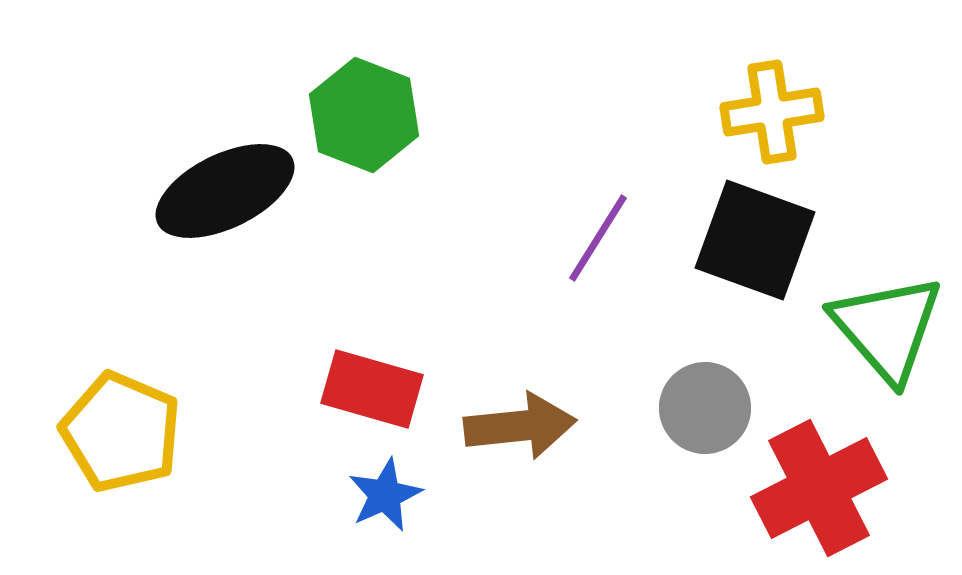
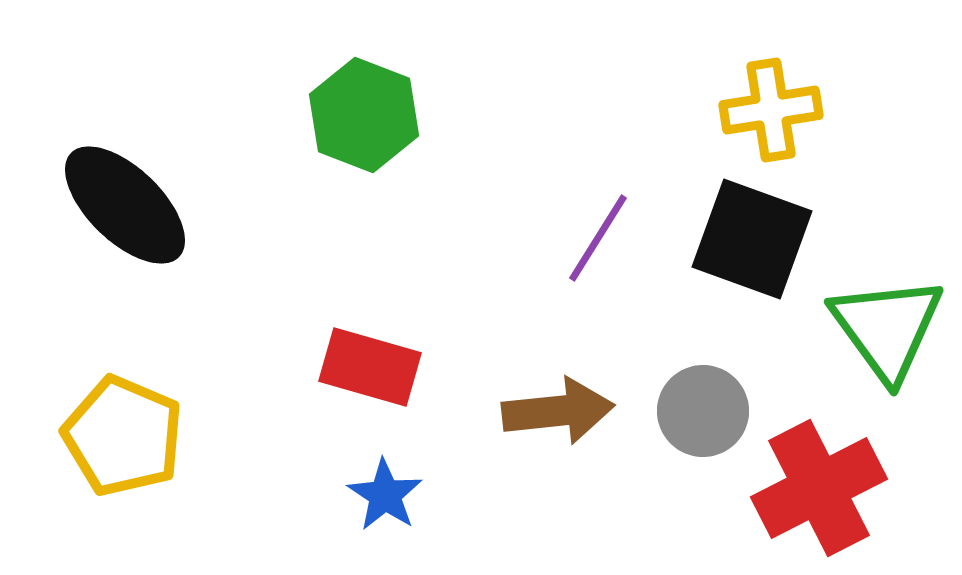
yellow cross: moved 1 px left, 2 px up
black ellipse: moved 100 px left, 14 px down; rotated 70 degrees clockwise
black square: moved 3 px left, 1 px up
green triangle: rotated 5 degrees clockwise
red rectangle: moved 2 px left, 22 px up
gray circle: moved 2 px left, 3 px down
brown arrow: moved 38 px right, 15 px up
yellow pentagon: moved 2 px right, 4 px down
blue star: rotated 14 degrees counterclockwise
